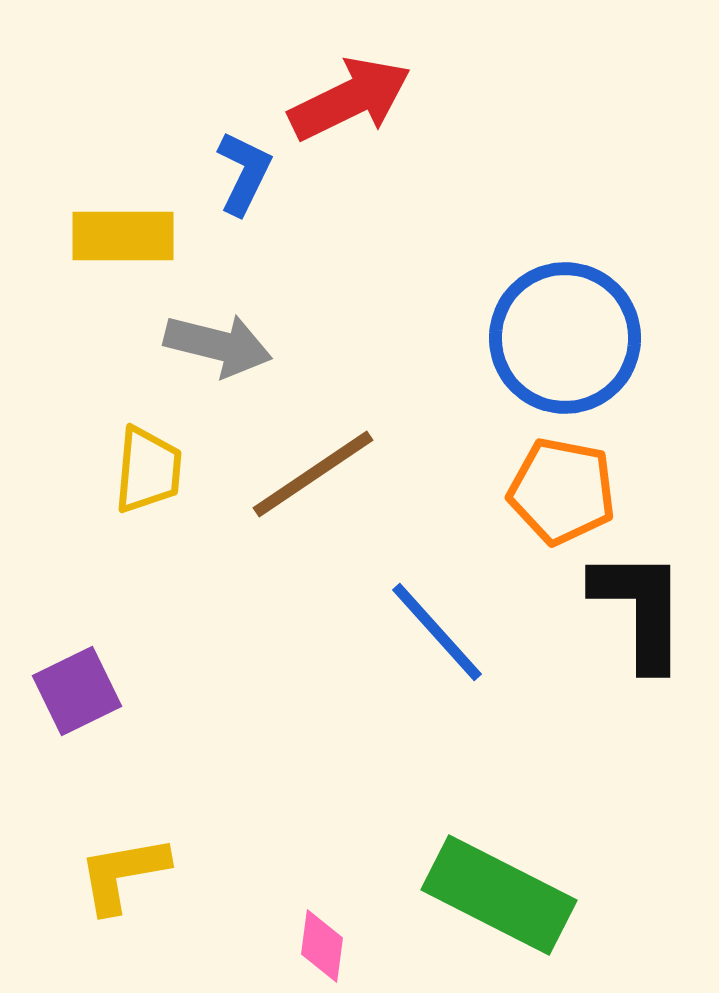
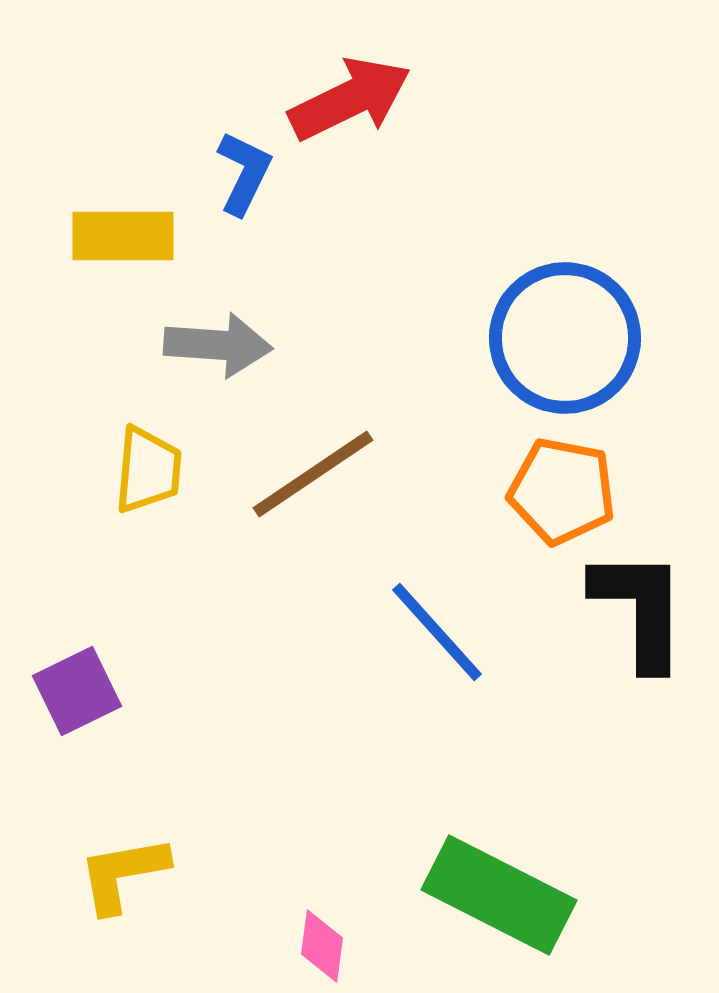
gray arrow: rotated 10 degrees counterclockwise
